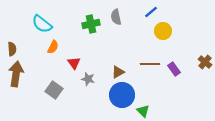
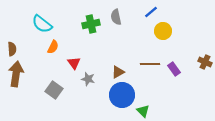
brown cross: rotated 16 degrees counterclockwise
